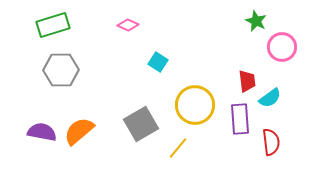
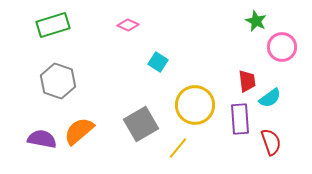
gray hexagon: moved 3 px left, 11 px down; rotated 20 degrees clockwise
purple semicircle: moved 7 px down
red semicircle: rotated 12 degrees counterclockwise
